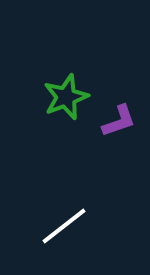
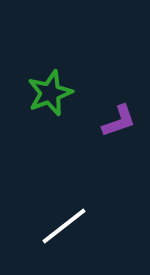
green star: moved 16 px left, 4 px up
